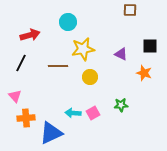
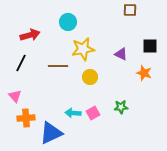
green star: moved 2 px down
